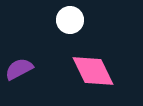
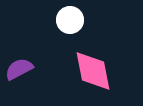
pink diamond: rotated 15 degrees clockwise
